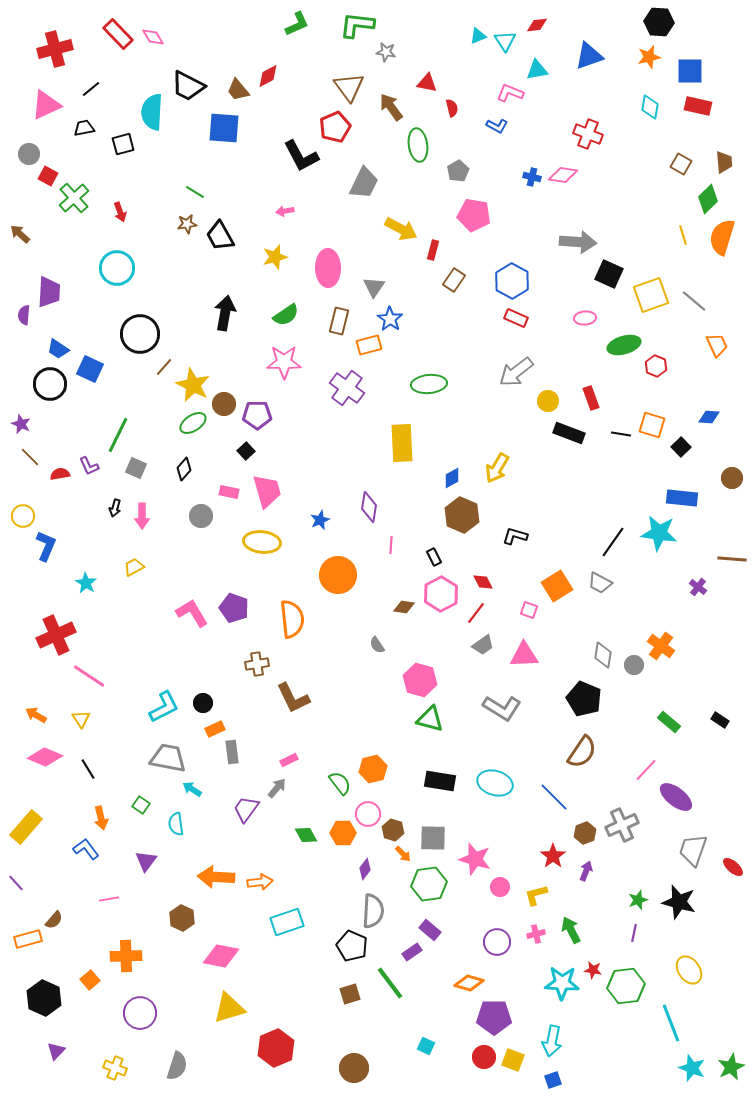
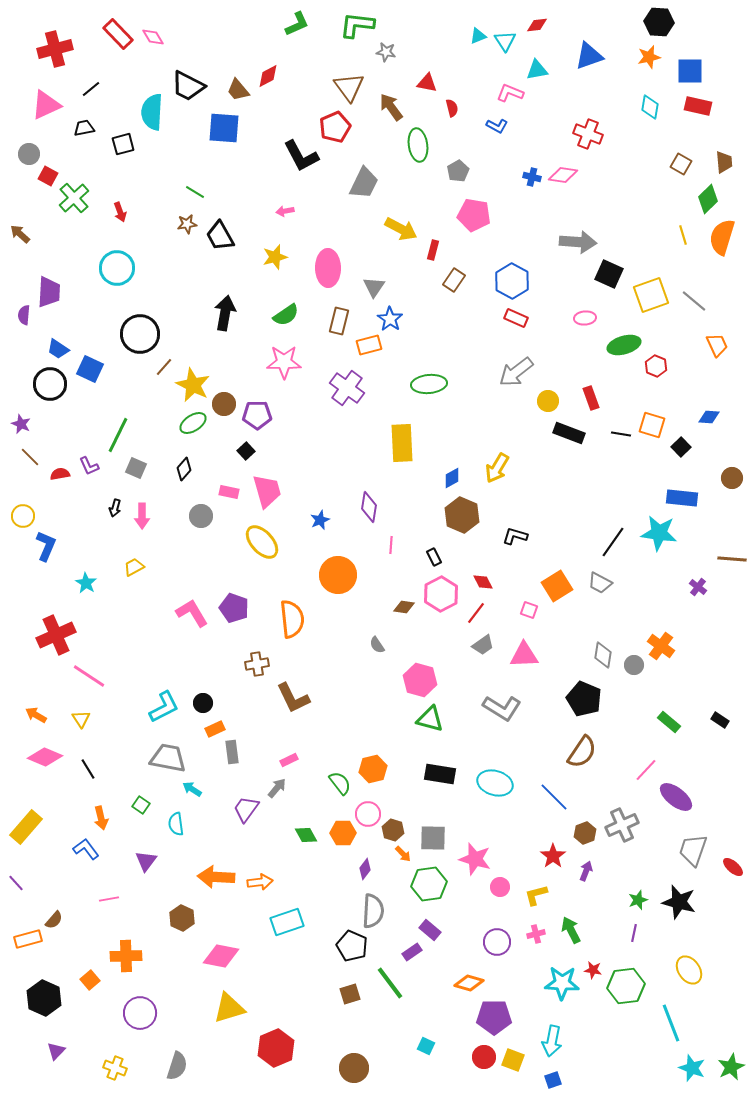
yellow ellipse at (262, 542): rotated 42 degrees clockwise
black rectangle at (440, 781): moved 7 px up
